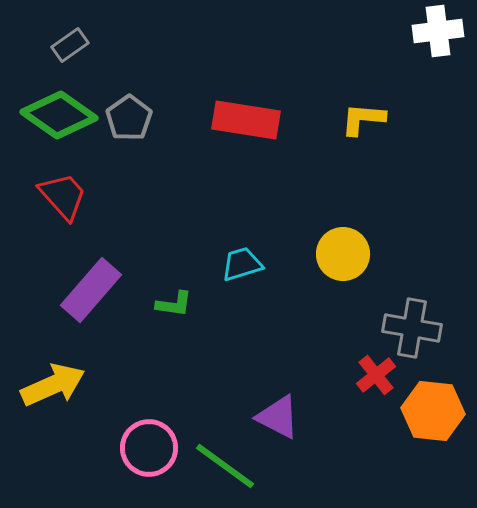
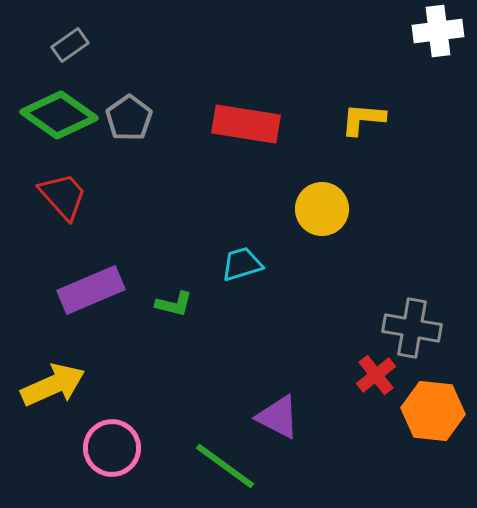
red rectangle: moved 4 px down
yellow circle: moved 21 px left, 45 px up
purple rectangle: rotated 26 degrees clockwise
green L-shape: rotated 6 degrees clockwise
pink circle: moved 37 px left
